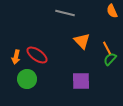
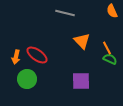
green semicircle: rotated 72 degrees clockwise
